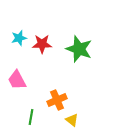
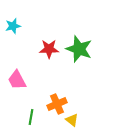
cyan star: moved 6 px left, 12 px up
red star: moved 7 px right, 5 px down
orange cross: moved 4 px down
